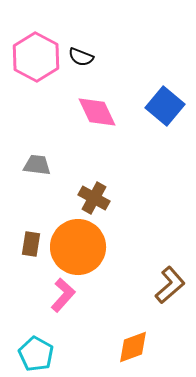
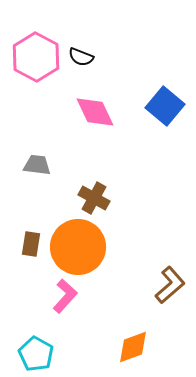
pink diamond: moved 2 px left
pink L-shape: moved 2 px right, 1 px down
